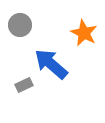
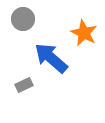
gray circle: moved 3 px right, 6 px up
blue arrow: moved 6 px up
